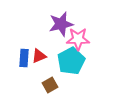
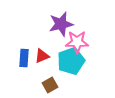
pink star: moved 1 px left, 3 px down
red triangle: moved 3 px right
cyan pentagon: rotated 8 degrees clockwise
